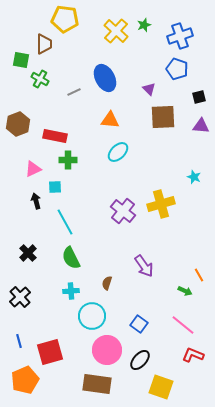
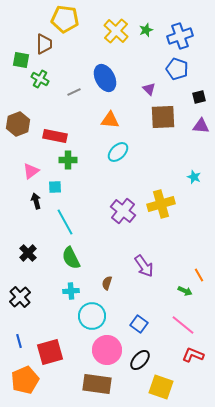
green star at (144, 25): moved 2 px right, 5 px down
pink triangle at (33, 169): moved 2 px left, 2 px down; rotated 12 degrees counterclockwise
